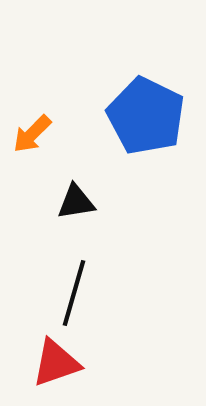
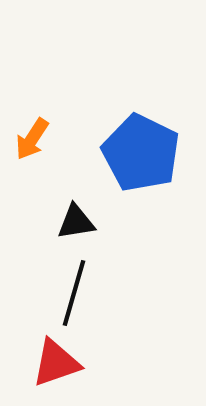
blue pentagon: moved 5 px left, 37 px down
orange arrow: moved 5 px down; rotated 12 degrees counterclockwise
black triangle: moved 20 px down
